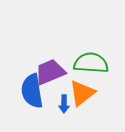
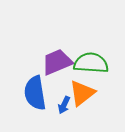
purple trapezoid: moved 7 px right, 10 px up
blue semicircle: moved 3 px right, 2 px down
blue arrow: moved 1 px down; rotated 24 degrees clockwise
